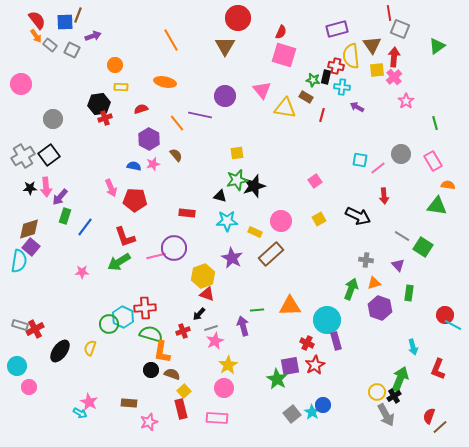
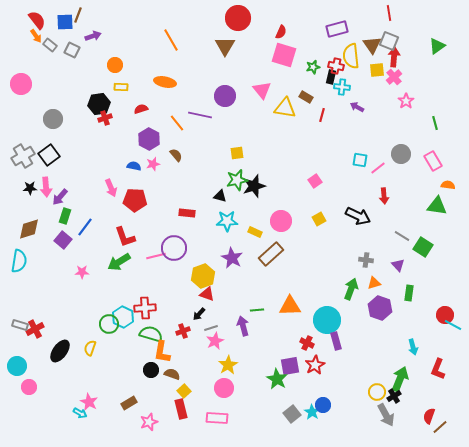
gray square at (400, 29): moved 11 px left, 12 px down
black rectangle at (326, 77): moved 5 px right
green star at (313, 80): moved 13 px up; rotated 24 degrees counterclockwise
purple square at (31, 247): moved 32 px right, 7 px up
brown rectangle at (129, 403): rotated 35 degrees counterclockwise
